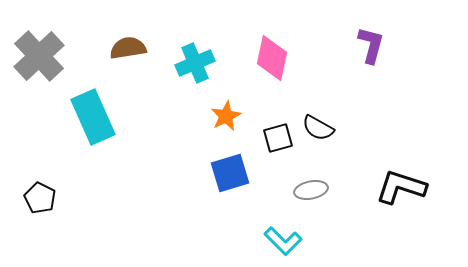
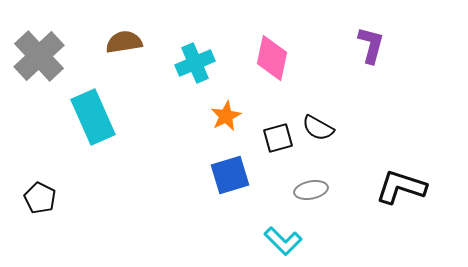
brown semicircle: moved 4 px left, 6 px up
blue square: moved 2 px down
